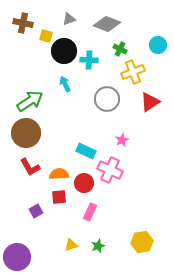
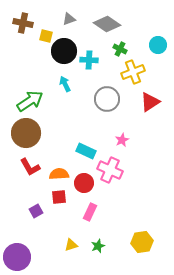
gray diamond: rotated 12 degrees clockwise
